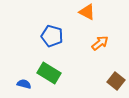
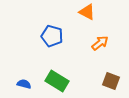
green rectangle: moved 8 px right, 8 px down
brown square: moved 5 px left; rotated 18 degrees counterclockwise
